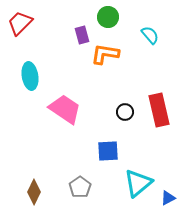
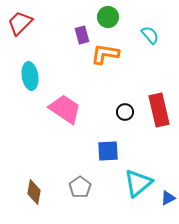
brown diamond: rotated 15 degrees counterclockwise
